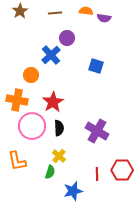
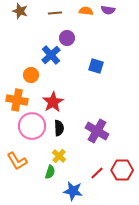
brown star: rotated 21 degrees counterclockwise
purple semicircle: moved 4 px right, 8 px up
orange L-shape: rotated 20 degrees counterclockwise
red line: moved 1 px up; rotated 48 degrees clockwise
blue star: rotated 24 degrees clockwise
